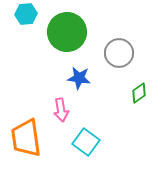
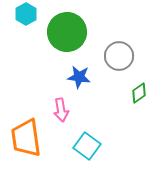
cyan hexagon: rotated 25 degrees counterclockwise
gray circle: moved 3 px down
blue star: moved 1 px up
cyan square: moved 1 px right, 4 px down
